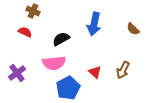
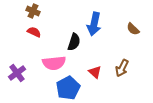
red semicircle: moved 9 px right
black semicircle: moved 13 px right, 3 px down; rotated 138 degrees clockwise
brown arrow: moved 1 px left, 2 px up
